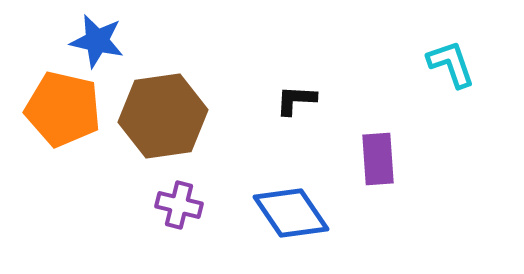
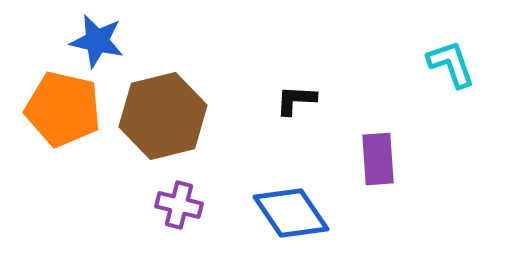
brown hexagon: rotated 6 degrees counterclockwise
